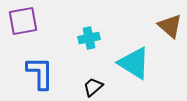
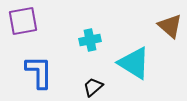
cyan cross: moved 1 px right, 2 px down
blue L-shape: moved 1 px left, 1 px up
